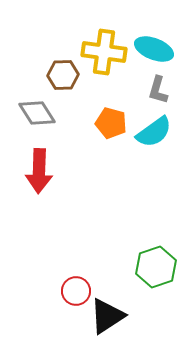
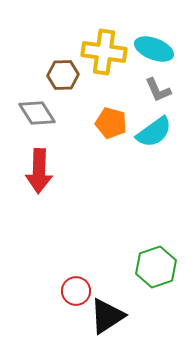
gray L-shape: rotated 40 degrees counterclockwise
